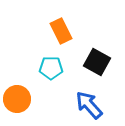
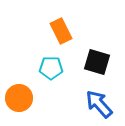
black square: rotated 12 degrees counterclockwise
orange circle: moved 2 px right, 1 px up
blue arrow: moved 10 px right, 1 px up
